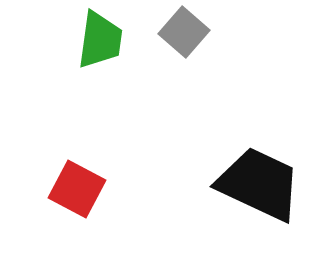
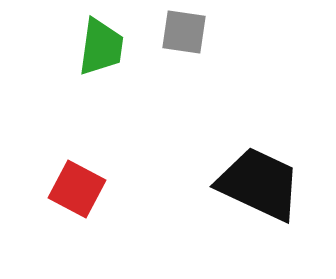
gray square: rotated 33 degrees counterclockwise
green trapezoid: moved 1 px right, 7 px down
